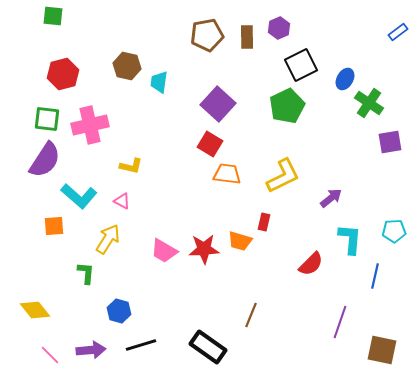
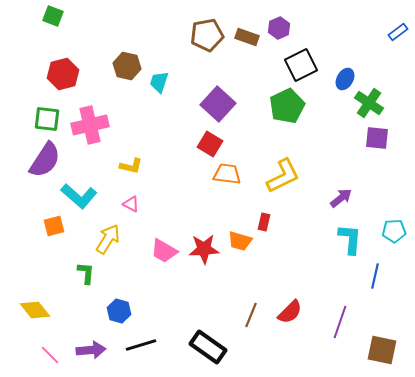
green square at (53, 16): rotated 15 degrees clockwise
brown rectangle at (247, 37): rotated 70 degrees counterclockwise
cyan trapezoid at (159, 82): rotated 10 degrees clockwise
purple square at (390, 142): moved 13 px left, 4 px up; rotated 15 degrees clockwise
purple arrow at (331, 198): moved 10 px right
pink triangle at (122, 201): moved 9 px right, 3 px down
orange square at (54, 226): rotated 10 degrees counterclockwise
red semicircle at (311, 264): moved 21 px left, 48 px down
